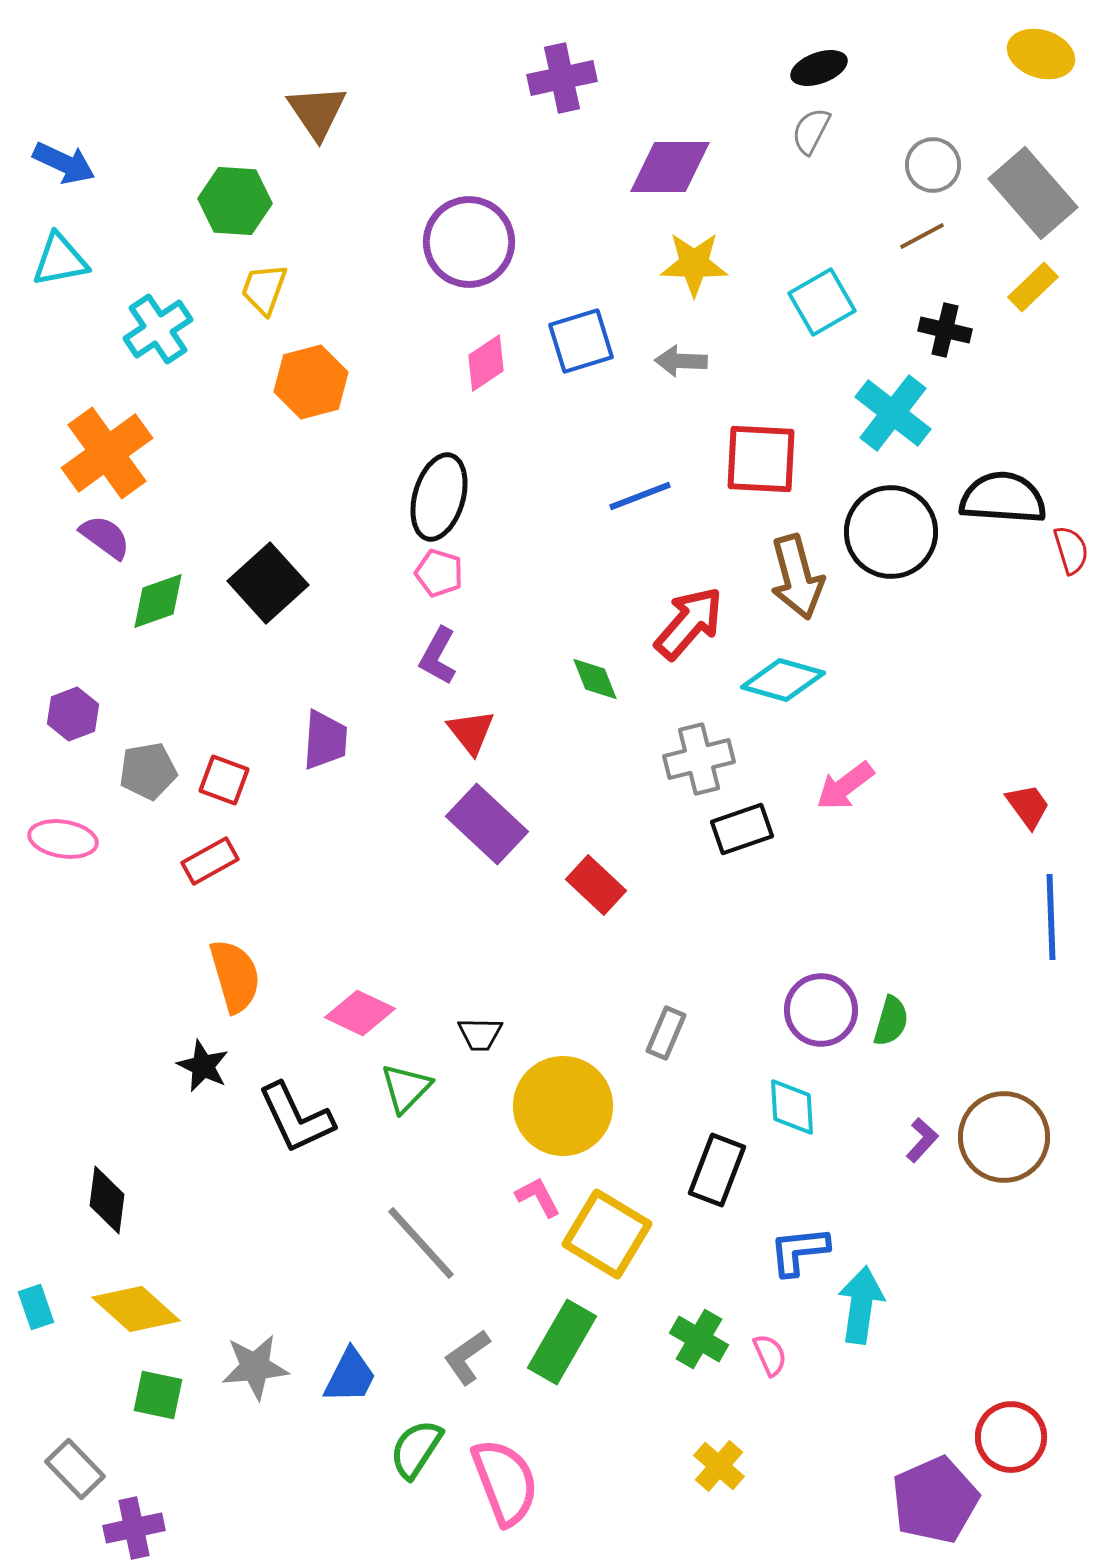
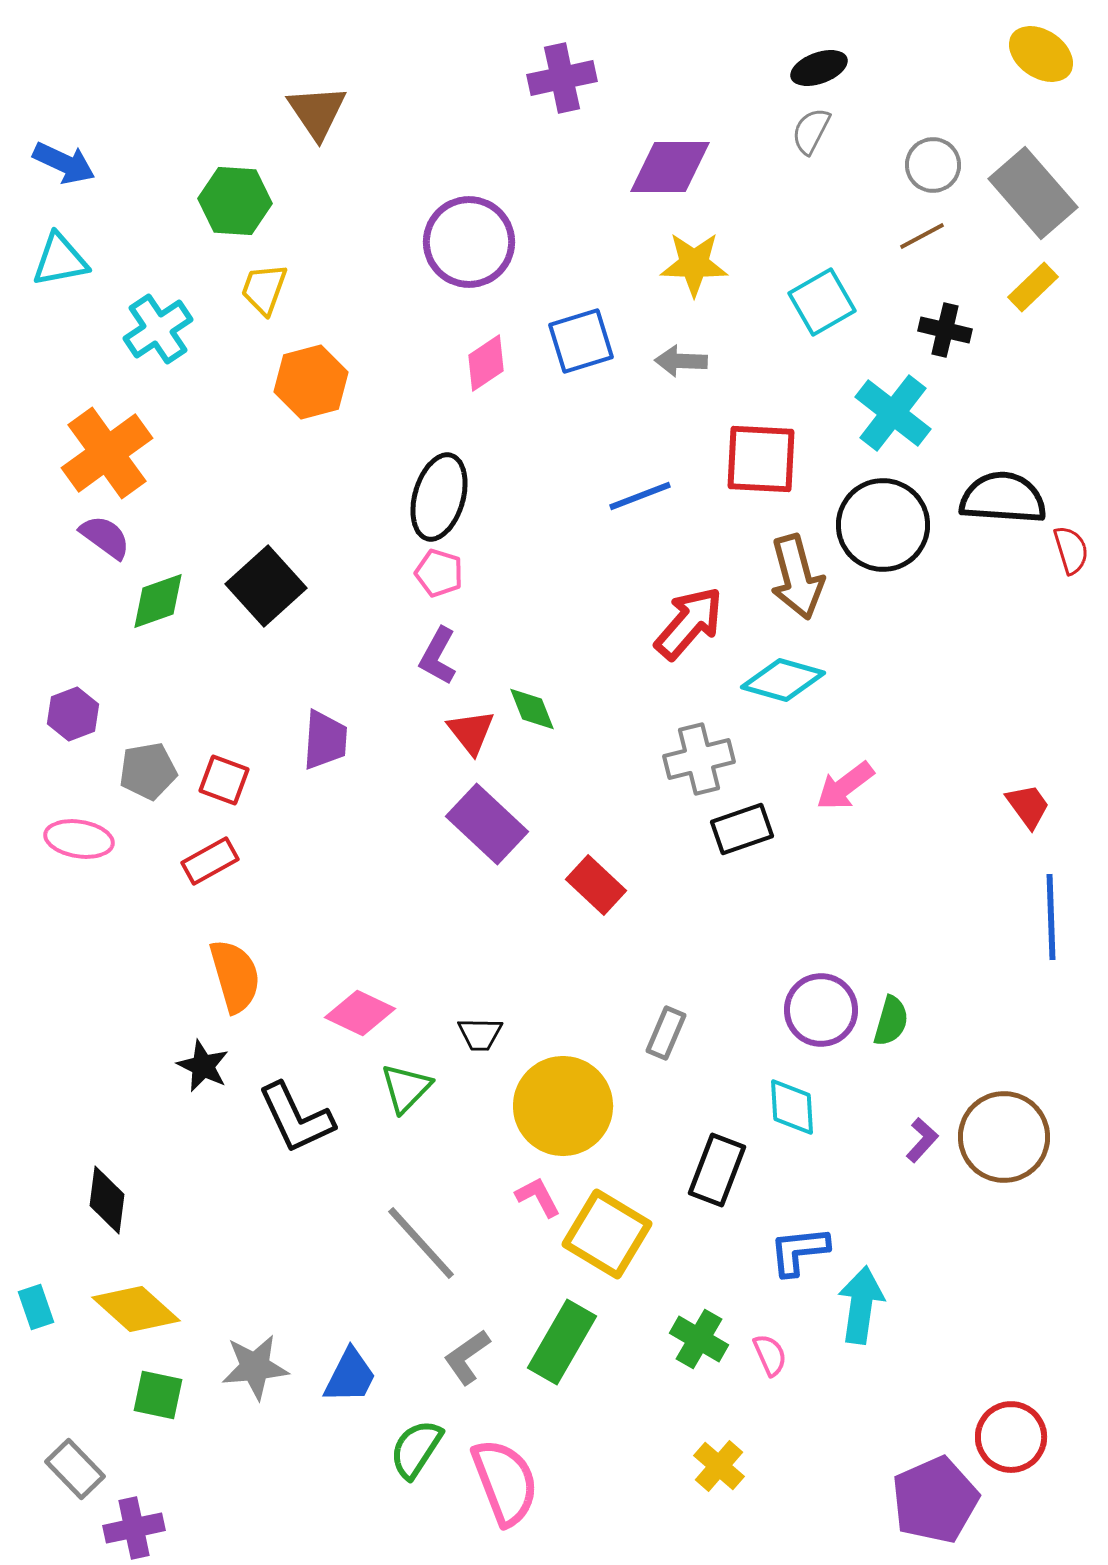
yellow ellipse at (1041, 54): rotated 16 degrees clockwise
black circle at (891, 532): moved 8 px left, 7 px up
black square at (268, 583): moved 2 px left, 3 px down
green diamond at (595, 679): moved 63 px left, 30 px down
pink ellipse at (63, 839): moved 16 px right
